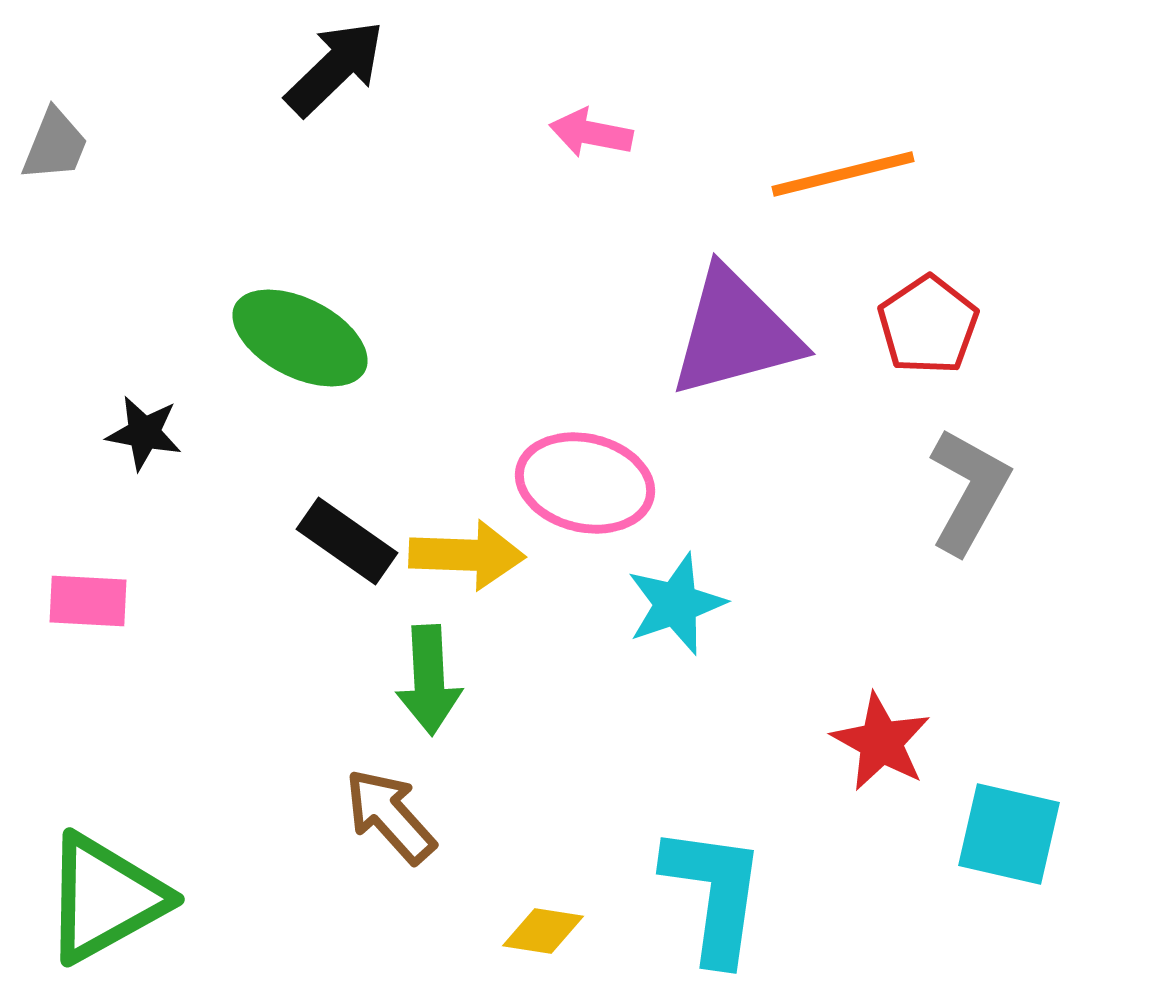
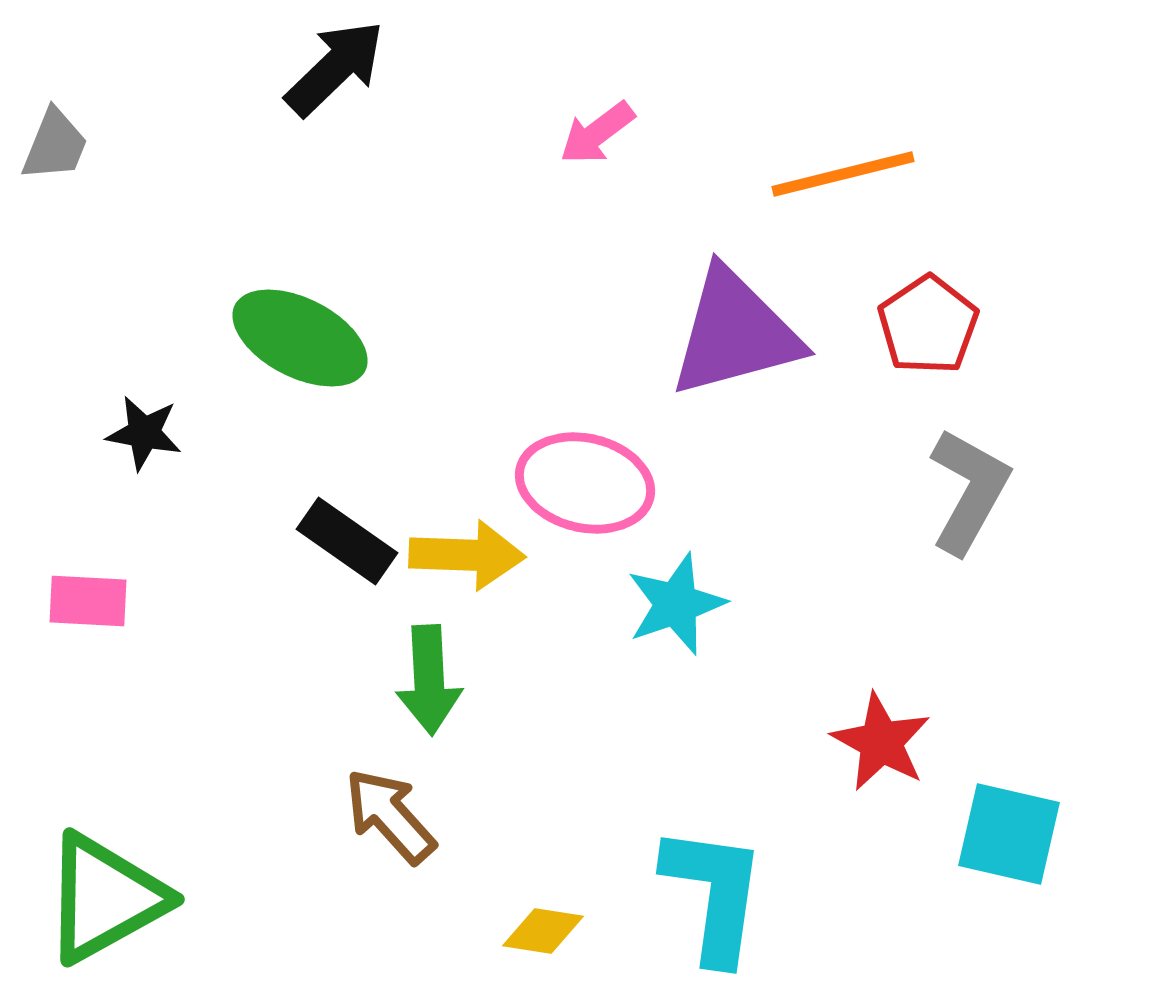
pink arrow: moved 6 px right; rotated 48 degrees counterclockwise
